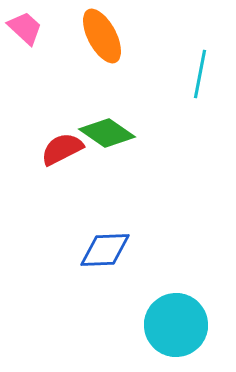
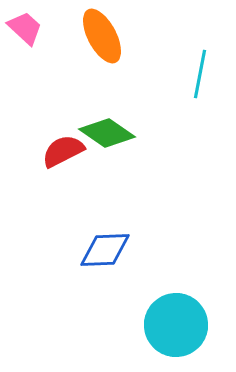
red semicircle: moved 1 px right, 2 px down
